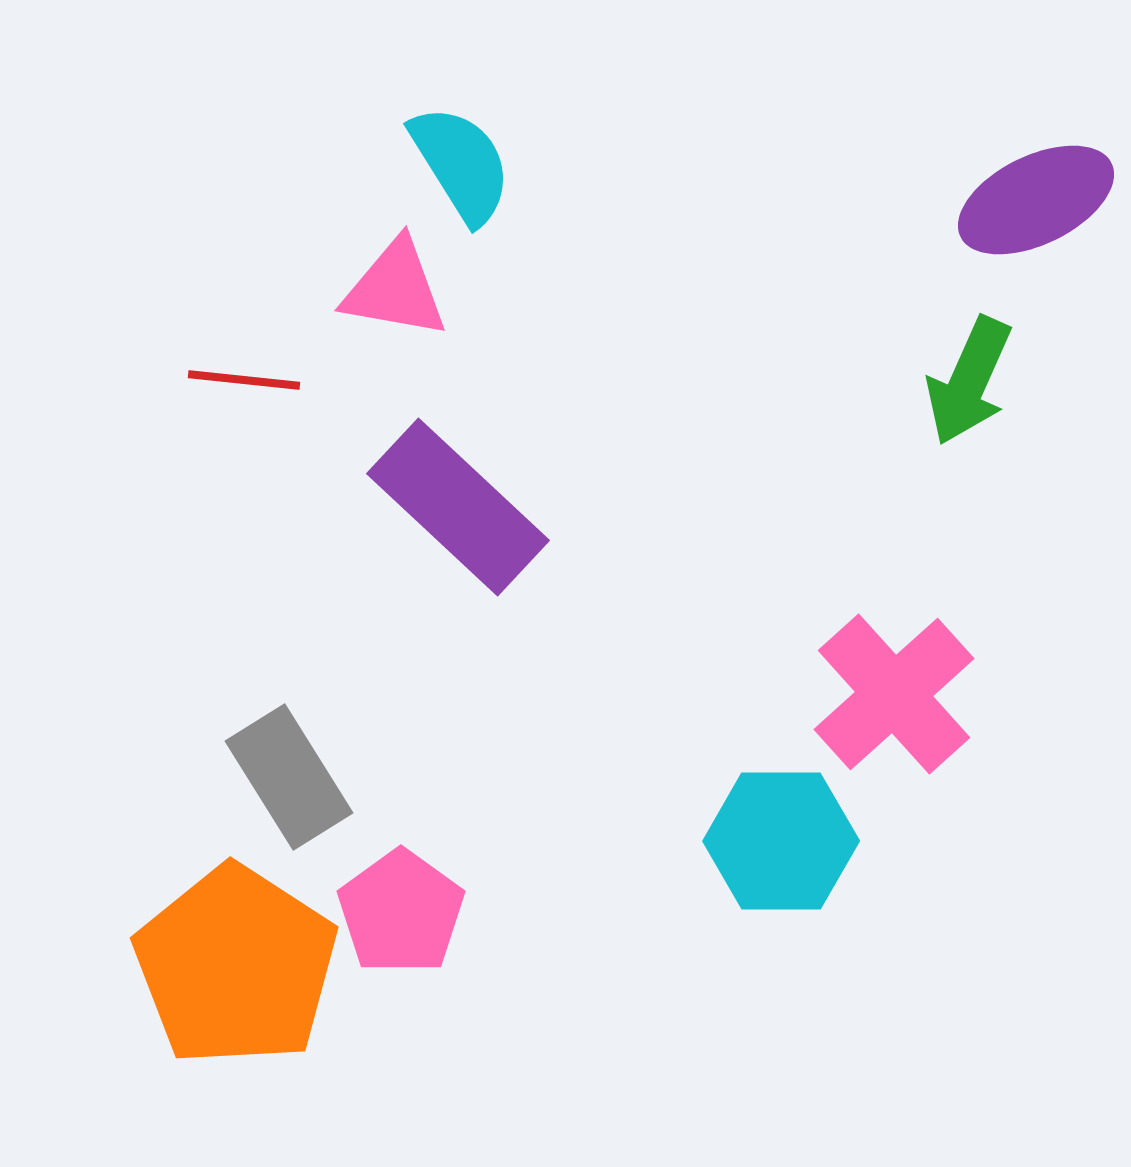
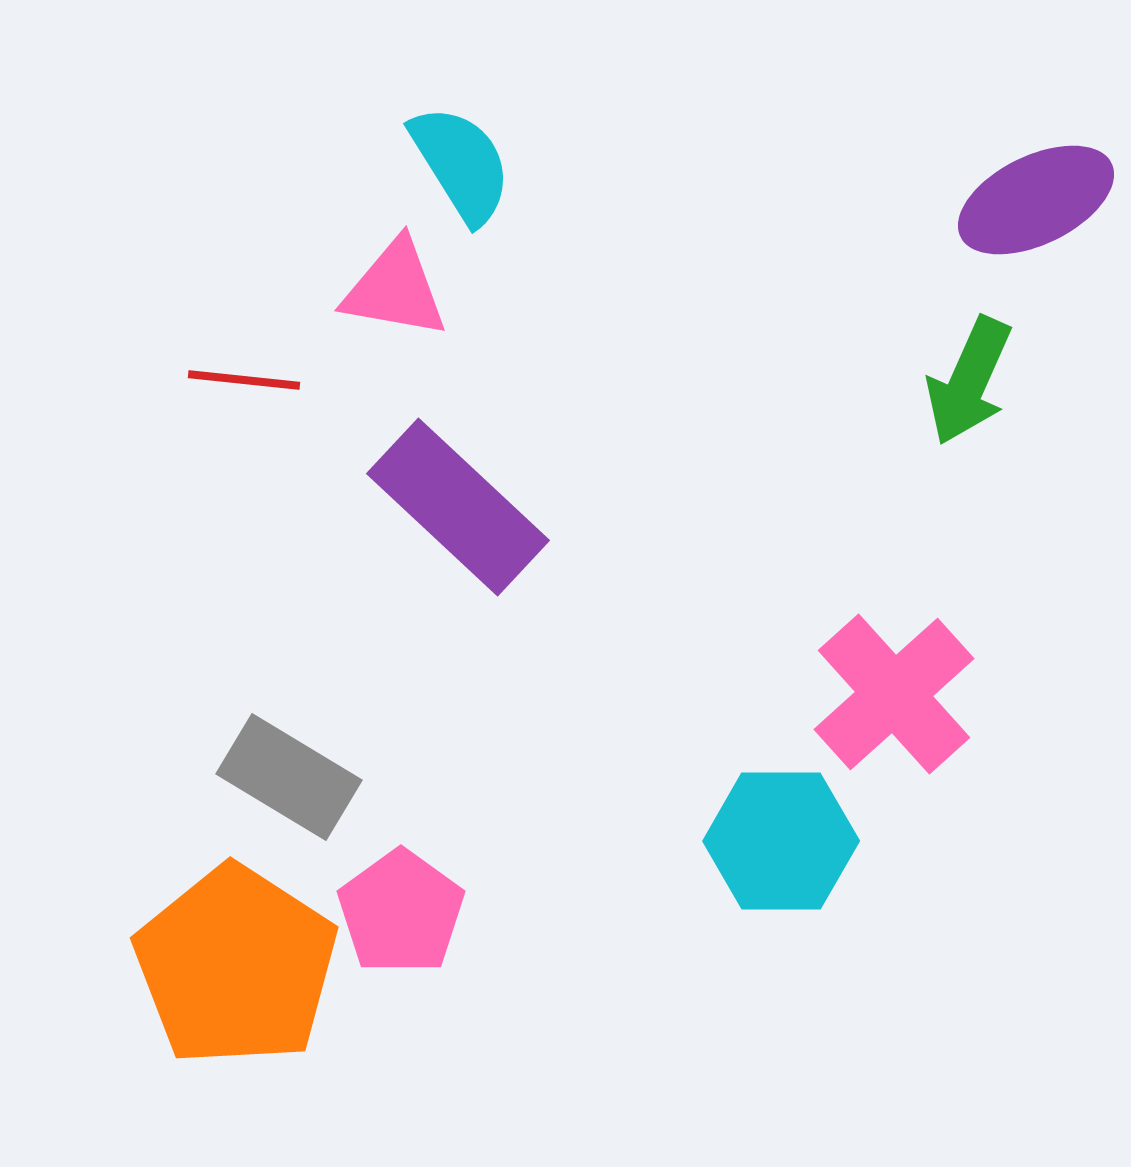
gray rectangle: rotated 27 degrees counterclockwise
